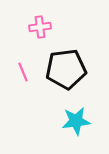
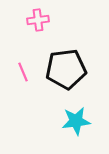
pink cross: moved 2 px left, 7 px up
